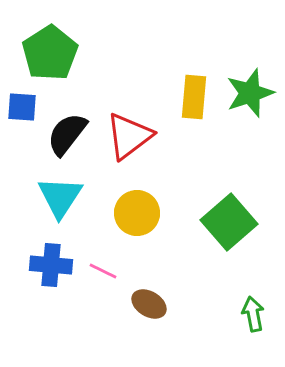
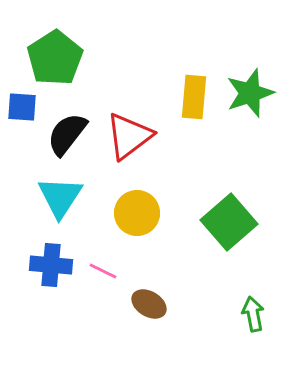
green pentagon: moved 5 px right, 5 px down
